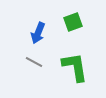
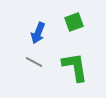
green square: moved 1 px right
